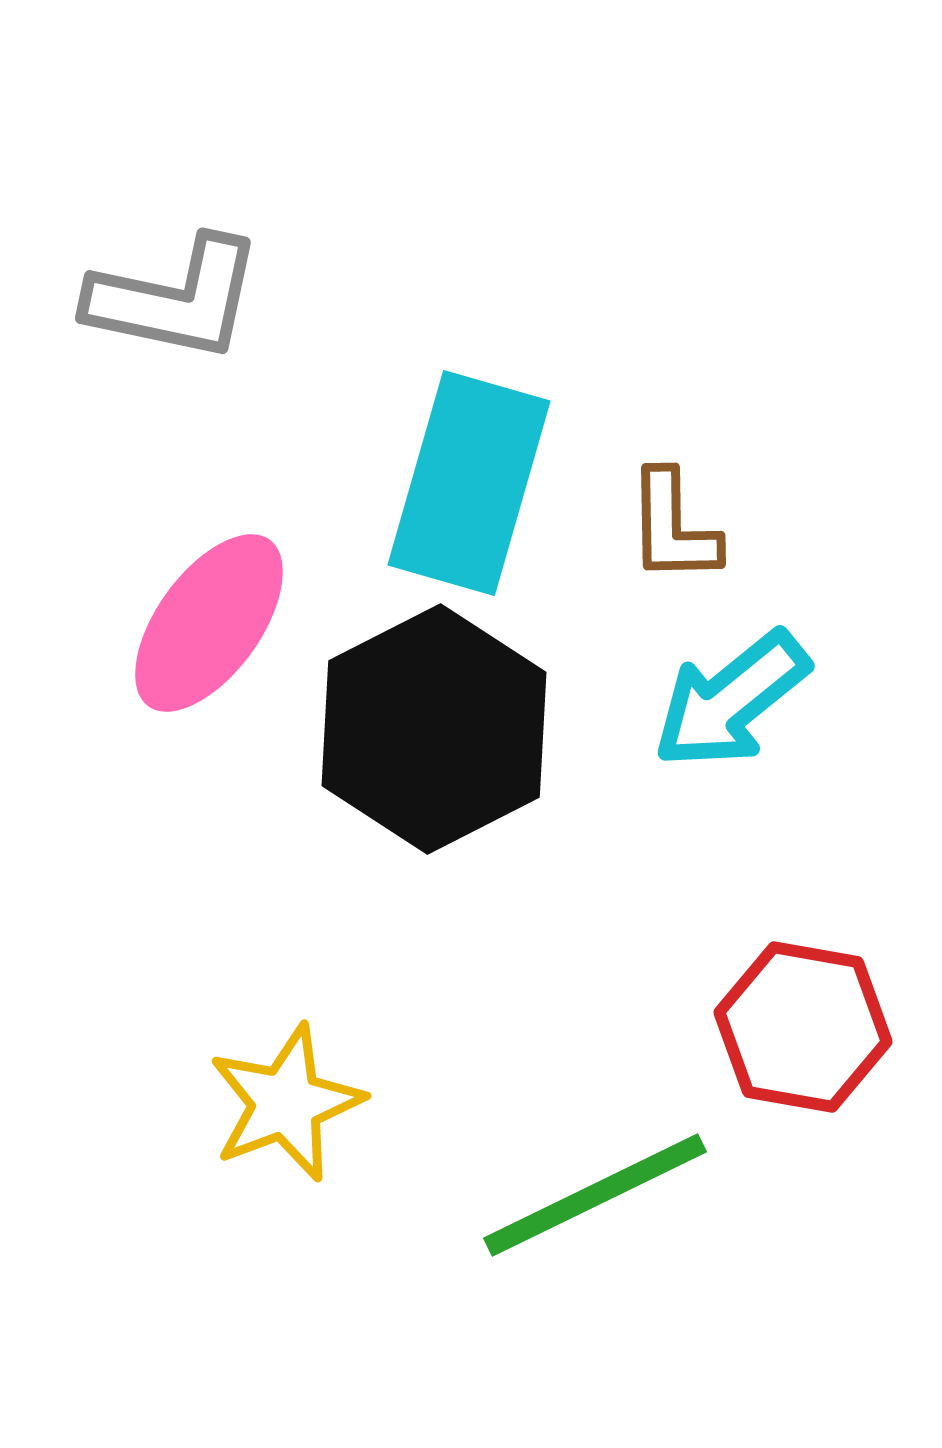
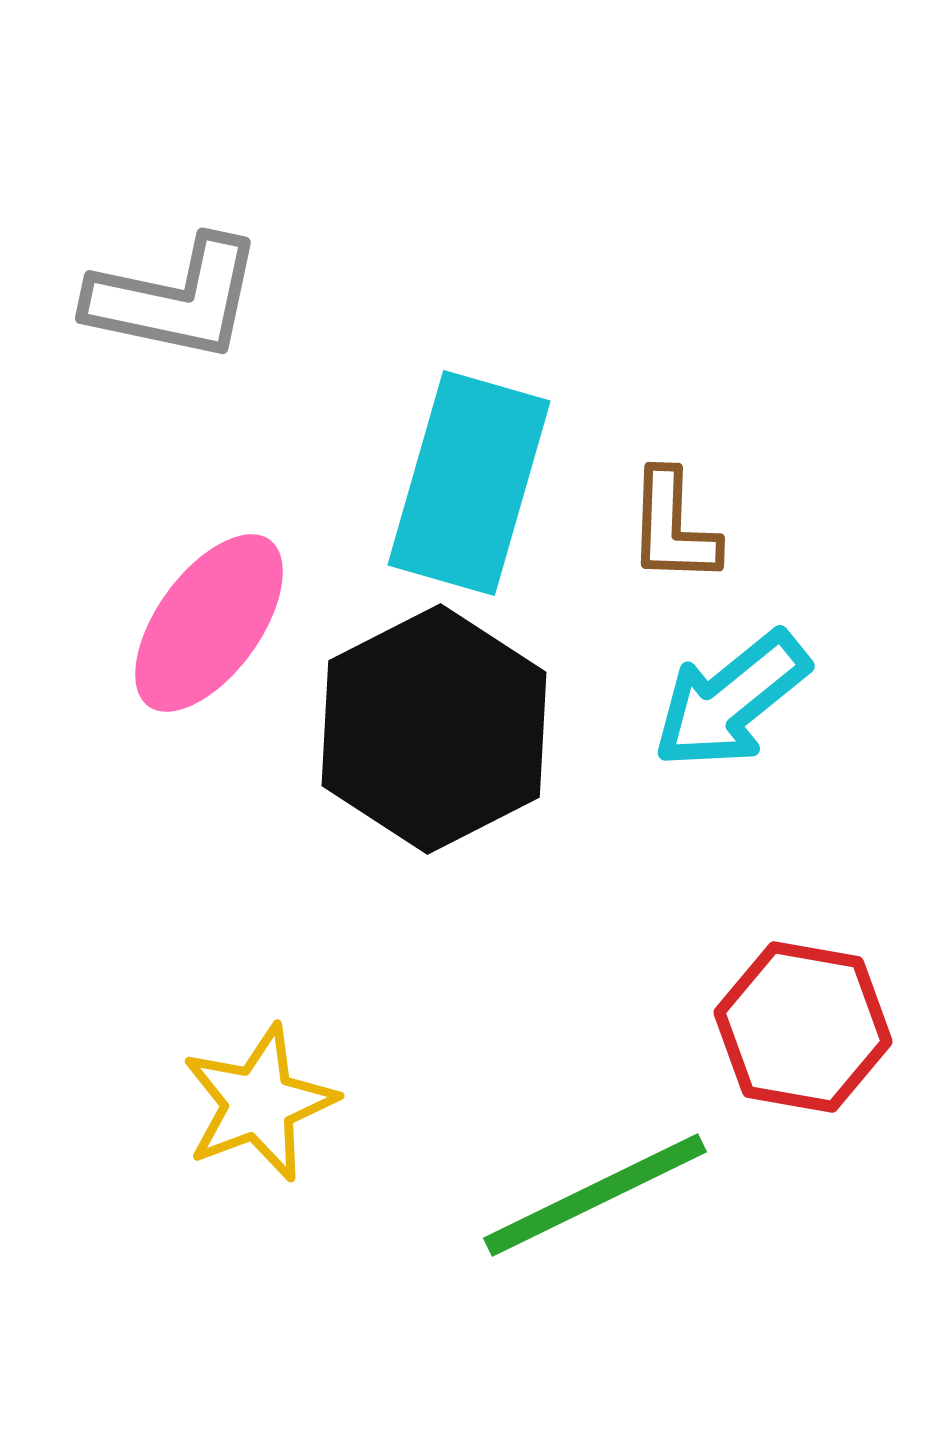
brown L-shape: rotated 3 degrees clockwise
yellow star: moved 27 px left
